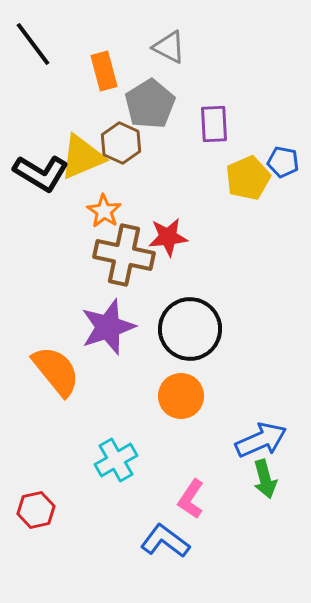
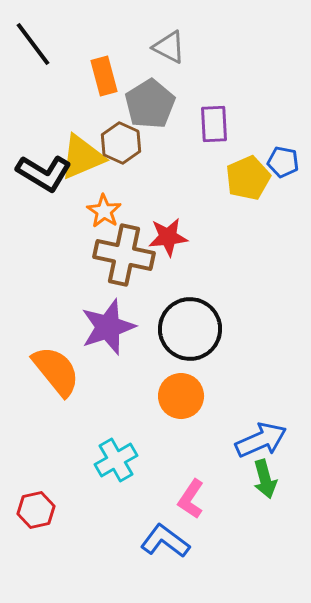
orange rectangle: moved 5 px down
black L-shape: moved 3 px right
